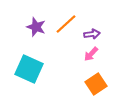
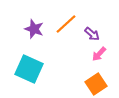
purple star: moved 2 px left, 2 px down
purple arrow: rotated 49 degrees clockwise
pink arrow: moved 8 px right
